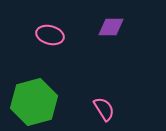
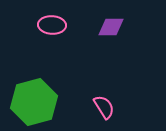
pink ellipse: moved 2 px right, 10 px up; rotated 12 degrees counterclockwise
pink semicircle: moved 2 px up
